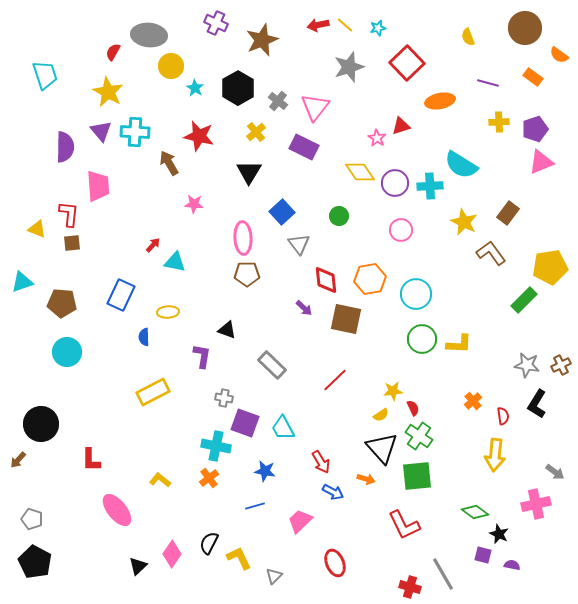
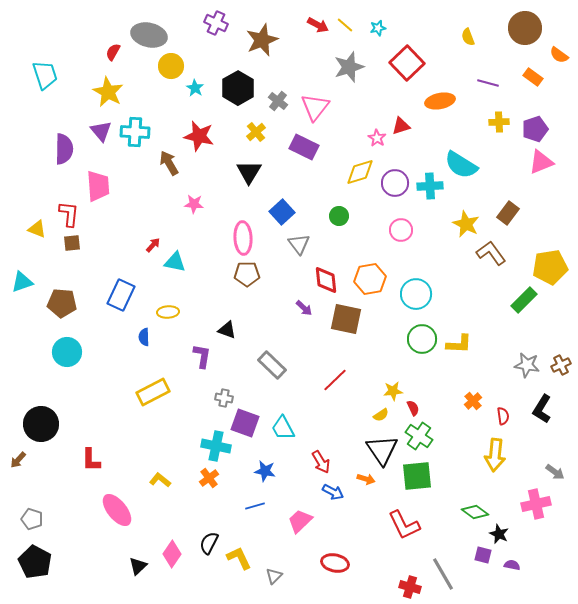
red arrow at (318, 25): rotated 140 degrees counterclockwise
gray ellipse at (149, 35): rotated 8 degrees clockwise
purple semicircle at (65, 147): moved 1 px left, 2 px down
yellow diamond at (360, 172): rotated 72 degrees counterclockwise
yellow star at (464, 222): moved 2 px right, 2 px down
black L-shape at (537, 404): moved 5 px right, 5 px down
black triangle at (382, 448): moved 2 px down; rotated 8 degrees clockwise
red ellipse at (335, 563): rotated 56 degrees counterclockwise
